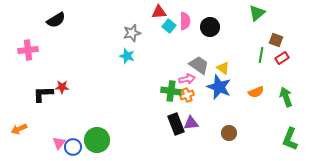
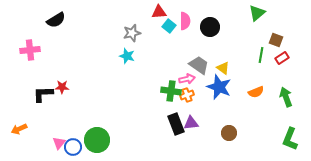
pink cross: moved 2 px right
